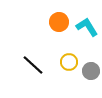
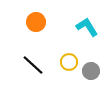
orange circle: moved 23 px left
